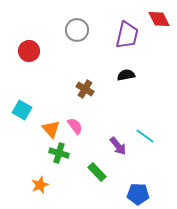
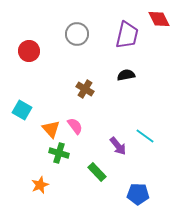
gray circle: moved 4 px down
